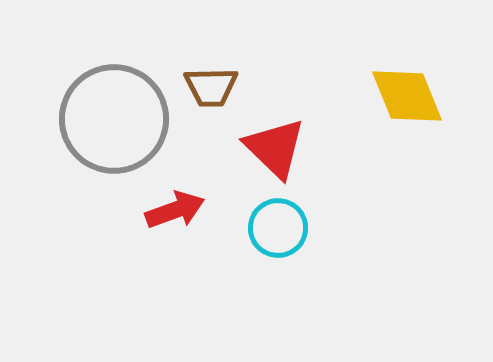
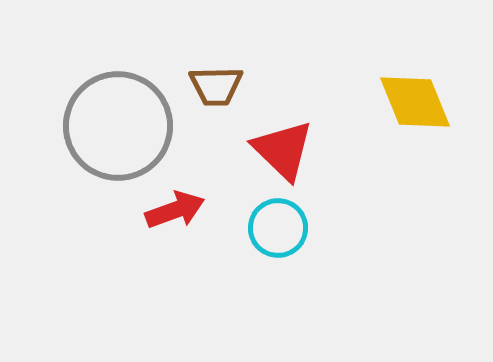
brown trapezoid: moved 5 px right, 1 px up
yellow diamond: moved 8 px right, 6 px down
gray circle: moved 4 px right, 7 px down
red triangle: moved 8 px right, 2 px down
